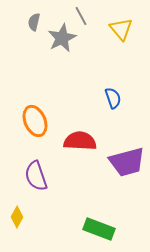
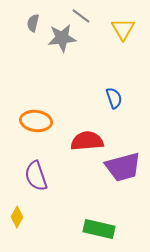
gray line: rotated 24 degrees counterclockwise
gray semicircle: moved 1 px left, 1 px down
yellow triangle: moved 2 px right; rotated 10 degrees clockwise
gray star: rotated 20 degrees clockwise
blue semicircle: moved 1 px right
orange ellipse: moved 1 px right; rotated 60 degrees counterclockwise
red semicircle: moved 7 px right; rotated 8 degrees counterclockwise
purple trapezoid: moved 4 px left, 5 px down
green rectangle: rotated 8 degrees counterclockwise
